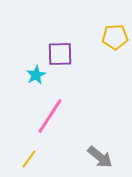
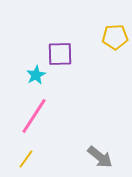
pink line: moved 16 px left
yellow line: moved 3 px left
